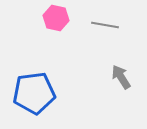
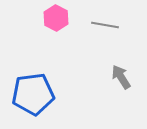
pink hexagon: rotated 15 degrees clockwise
blue pentagon: moved 1 px left, 1 px down
